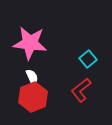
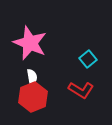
pink star: rotated 16 degrees clockwise
white semicircle: rotated 14 degrees clockwise
red L-shape: rotated 110 degrees counterclockwise
